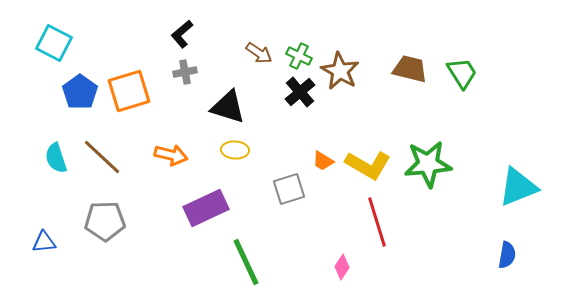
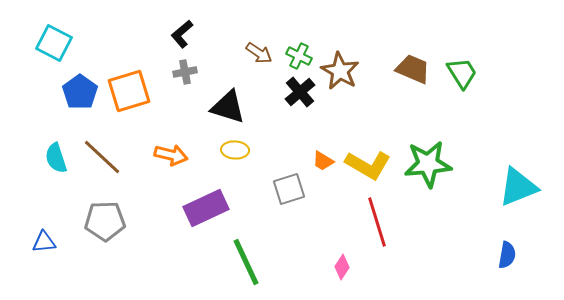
brown trapezoid: moved 3 px right; rotated 9 degrees clockwise
